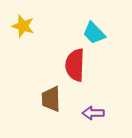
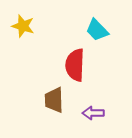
cyan trapezoid: moved 3 px right, 3 px up
brown trapezoid: moved 3 px right, 1 px down
